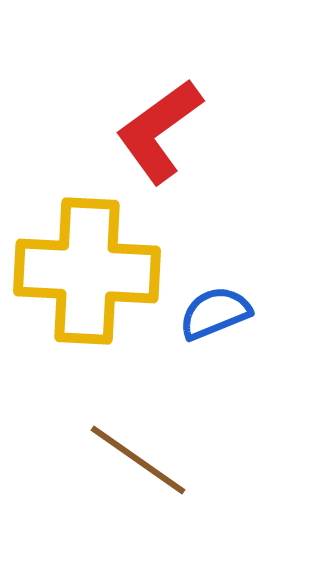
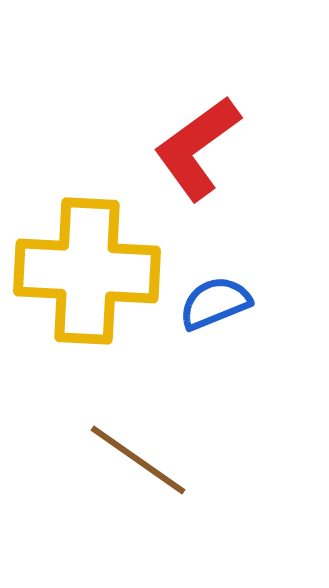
red L-shape: moved 38 px right, 17 px down
blue semicircle: moved 10 px up
